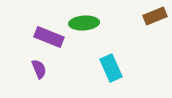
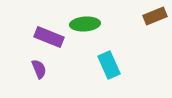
green ellipse: moved 1 px right, 1 px down
cyan rectangle: moved 2 px left, 3 px up
